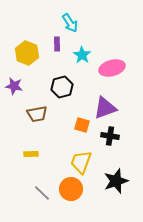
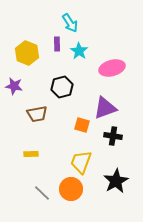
cyan star: moved 3 px left, 4 px up
black cross: moved 3 px right
black star: rotated 10 degrees counterclockwise
